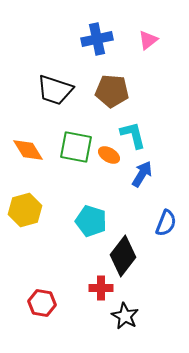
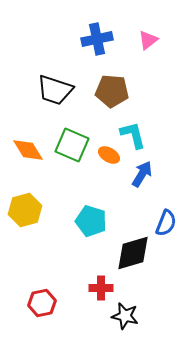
green square: moved 4 px left, 2 px up; rotated 12 degrees clockwise
black diamond: moved 10 px right, 3 px up; rotated 36 degrees clockwise
red hexagon: rotated 20 degrees counterclockwise
black star: rotated 16 degrees counterclockwise
